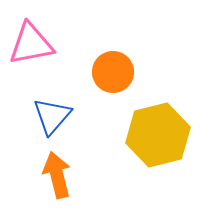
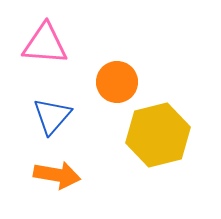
pink triangle: moved 14 px right; rotated 15 degrees clockwise
orange circle: moved 4 px right, 10 px down
orange arrow: rotated 114 degrees clockwise
